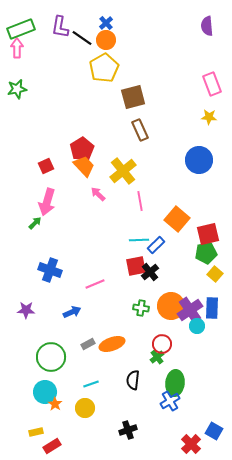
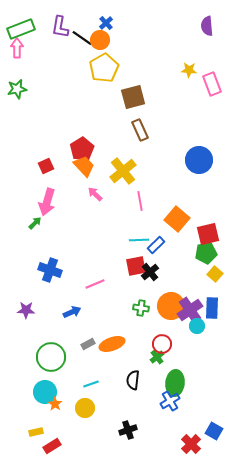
orange circle at (106, 40): moved 6 px left
yellow star at (209, 117): moved 20 px left, 47 px up
pink arrow at (98, 194): moved 3 px left
